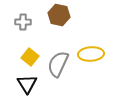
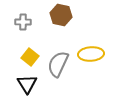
brown hexagon: moved 2 px right
